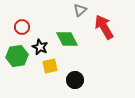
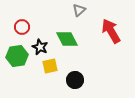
gray triangle: moved 1 px left
red arrow: moved 7 px right, 4 px down
